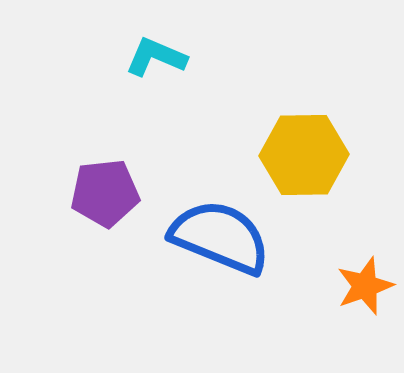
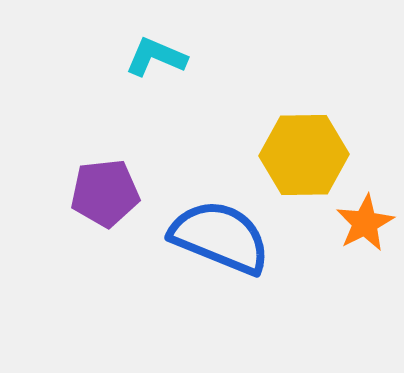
orange star: moved 63 px up; rotated 8 degrees counterclockwise
